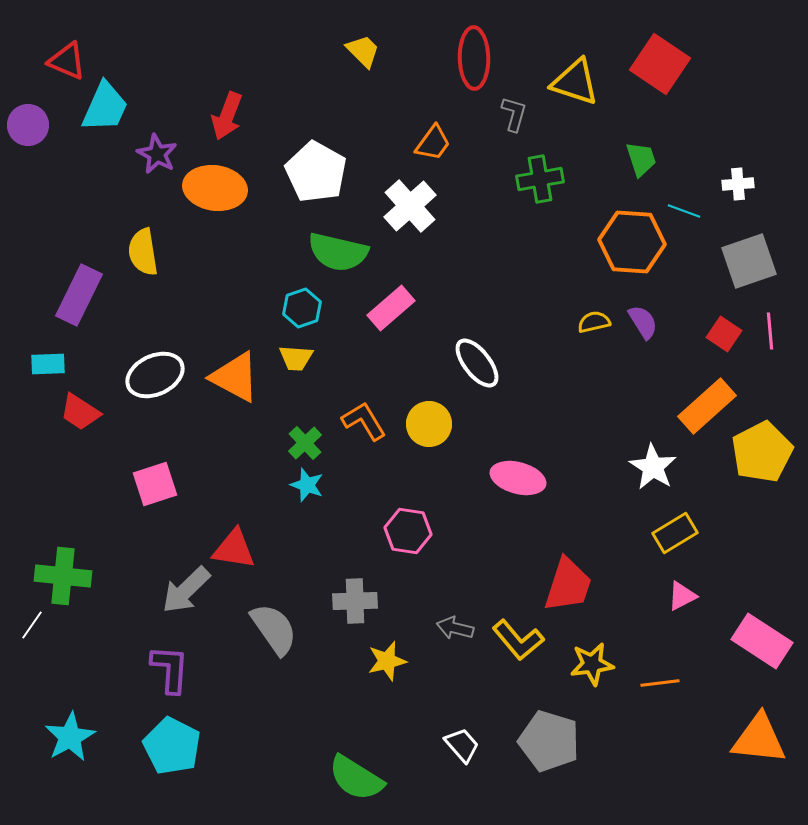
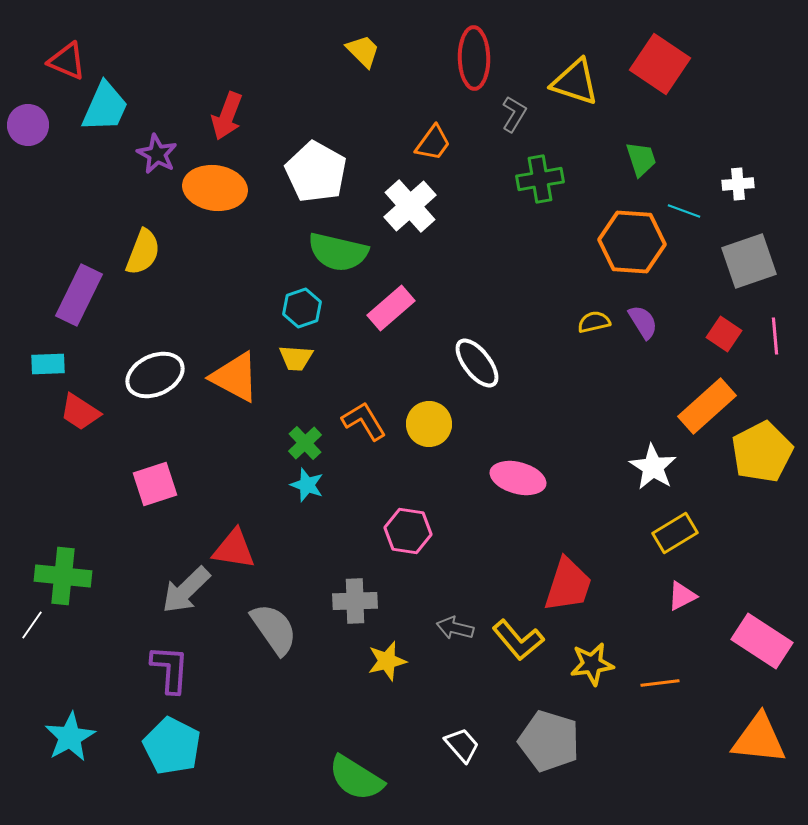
gray L-shape at (514, 114): rotated 15 degrees clockwise
yellow semicircle at (143, 252): rotated 150 degrees counterclockwise
pink line at (770, 331): moved 5 px right, 5 px down
